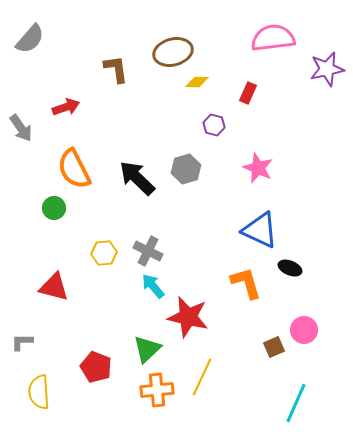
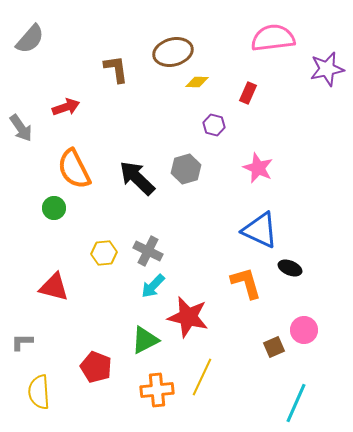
cyan arrow: rotated 96 degrees counterclockwise
green triangle: moved 2 px left, 9 px up; rotated 16 degrees clockwise
